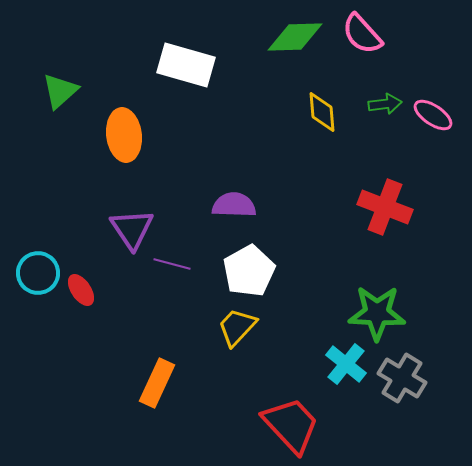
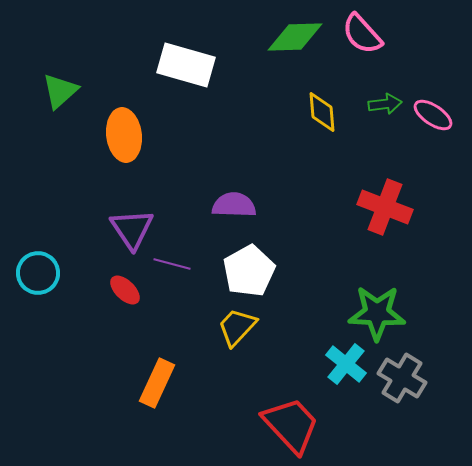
red ellipse: moved 44 px right; rotated 12 degrees counterclockwise
